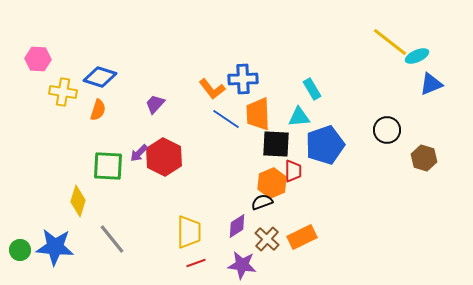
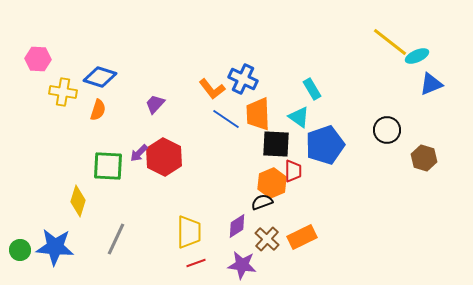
blue cross: rotated 28 degrees clockwise
cyan triangle: rotated 40 degrees clockwise
gray line: moved 4 px right; rotated 64 degrees clockwise
